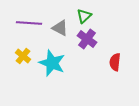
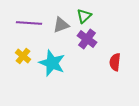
gray triangle: moved 1 px right, 3 px up; rotated 48 degrees counterclockwise
